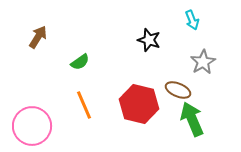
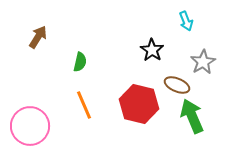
cyan arrow: moved 6 px left, 1 px down
black star: moved 3 px right, 10 px down; rotated 15 degrees clockwise
green semicircle: rotated 42 degrees counterclockwise
brown ellipse: moved 1 px left, 5 px up
green arrow: moved 3 px up
pink circle: moved 2 px left
